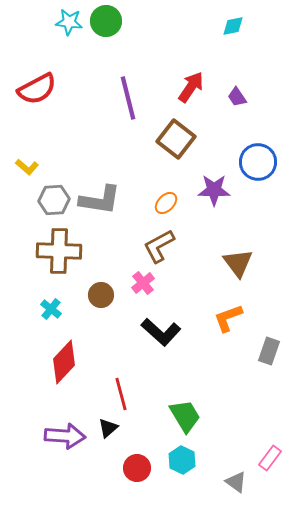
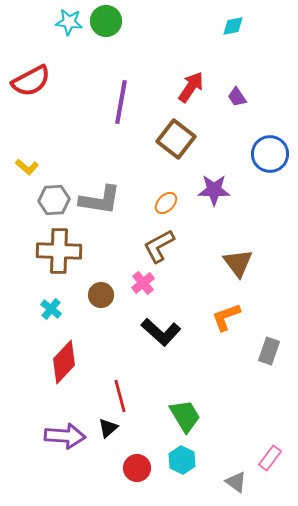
red semicircle: moved 6 px left, 8 px up
purple line: moved 7 px left, 4 px down; rotated 24 degrees clockwise
blue circle: moved 12 px right, 8 px up
orange L-shape: moved 2 px left, 1 px up
red line: moved 1 px left, 2 px down
